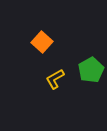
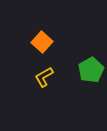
yellow L-shape: moved 11 px left, 2 px up
